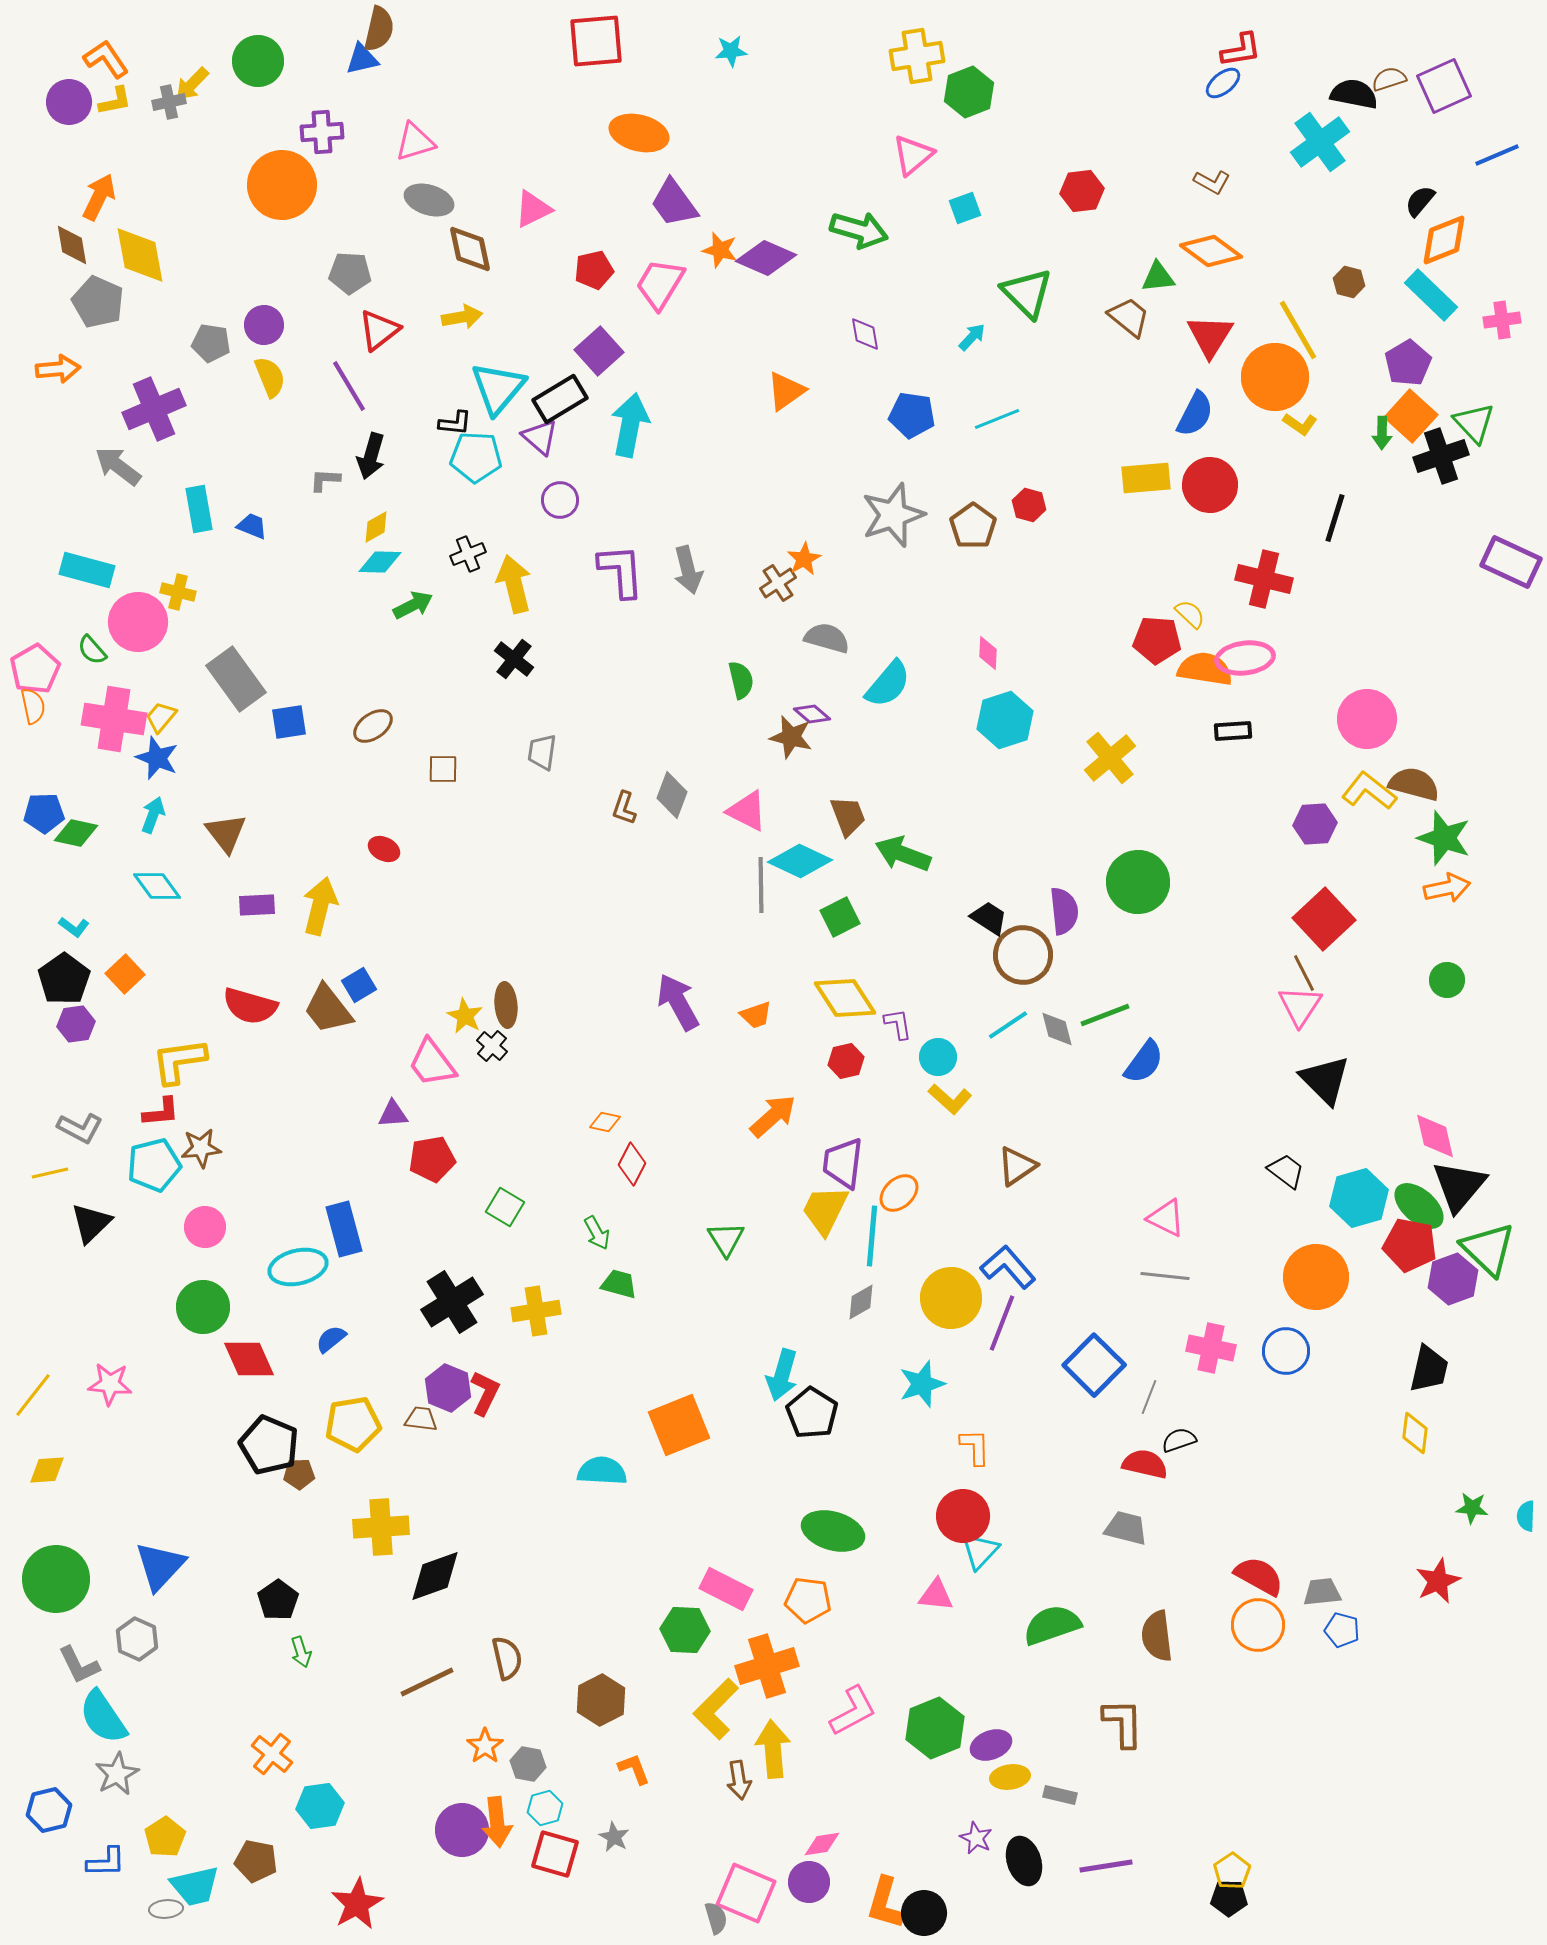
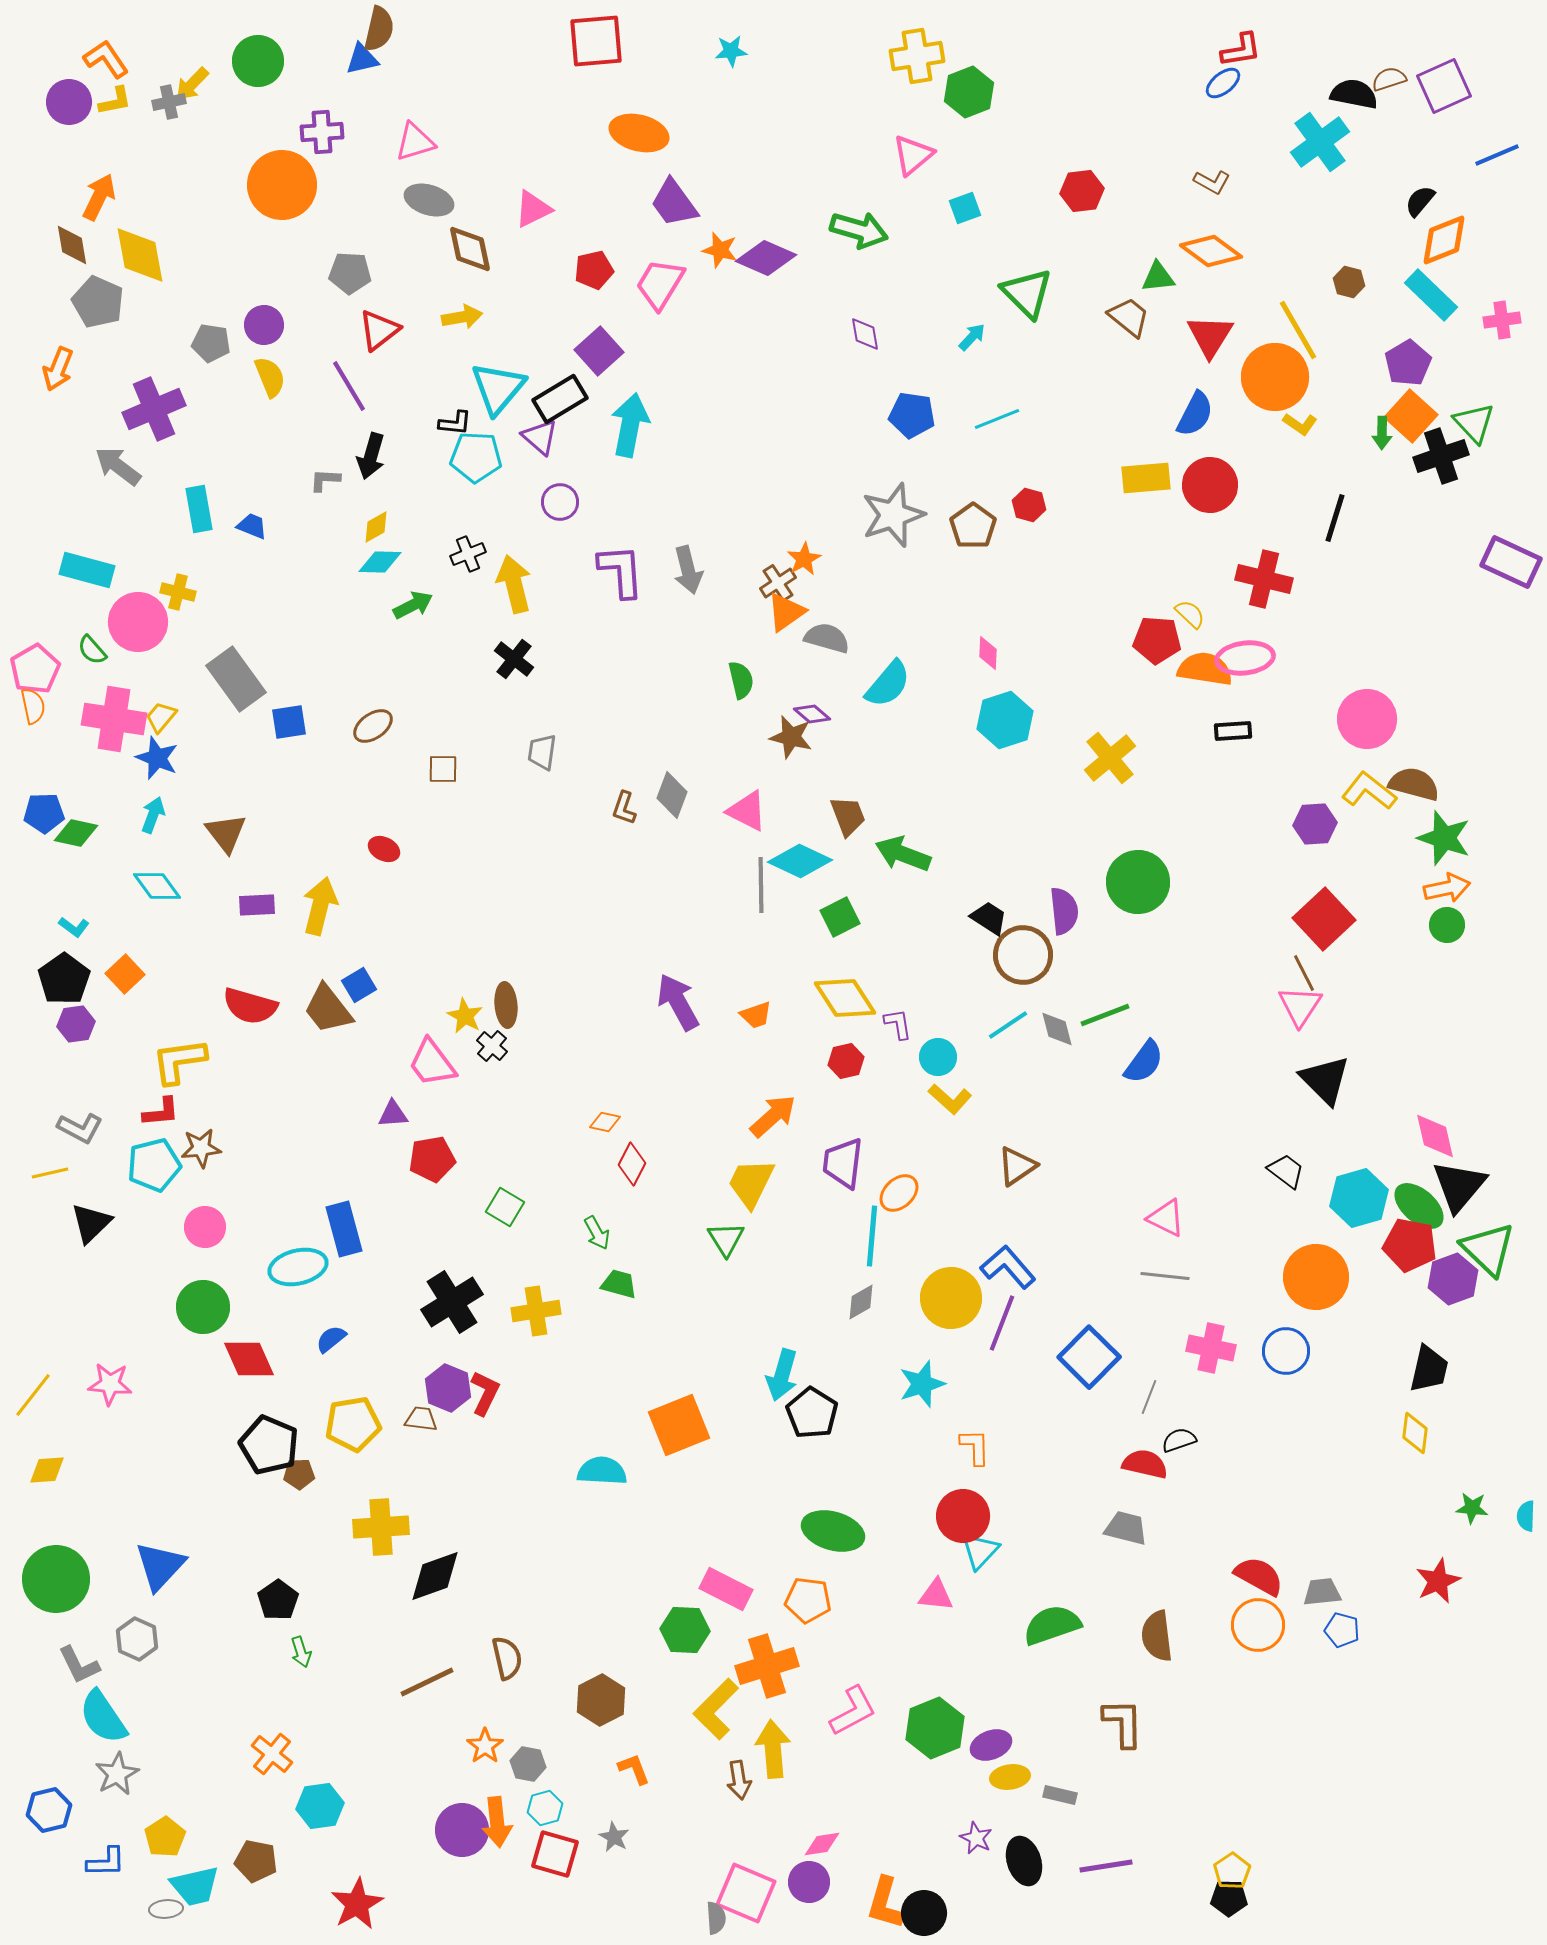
orange arrow at (58, 369): rotated 117 degrees clockwise
orange triangle at (786, 391): moved 221 px down
purple circle at (560, 500): moved 2 px down
green circle at (1447, 980): moved 55 px up
yellow trapezoid at (825, 1210): moved 74 px left, 27 px up
blue square at (1094, 1365): moved 5 px left, 8 px up
gray semicircle at (716, 1918): rotated 12 degrees clockwise
